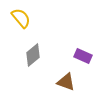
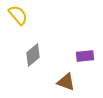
yellow semicircle: moved 3 px left, 3 px up
purple rectangle: moved 2 px right; rotated 30 degrees counterclockwise
